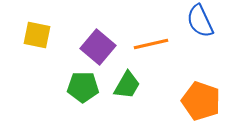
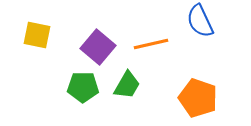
orange pentagon: moved 3 px left, 3 px up
